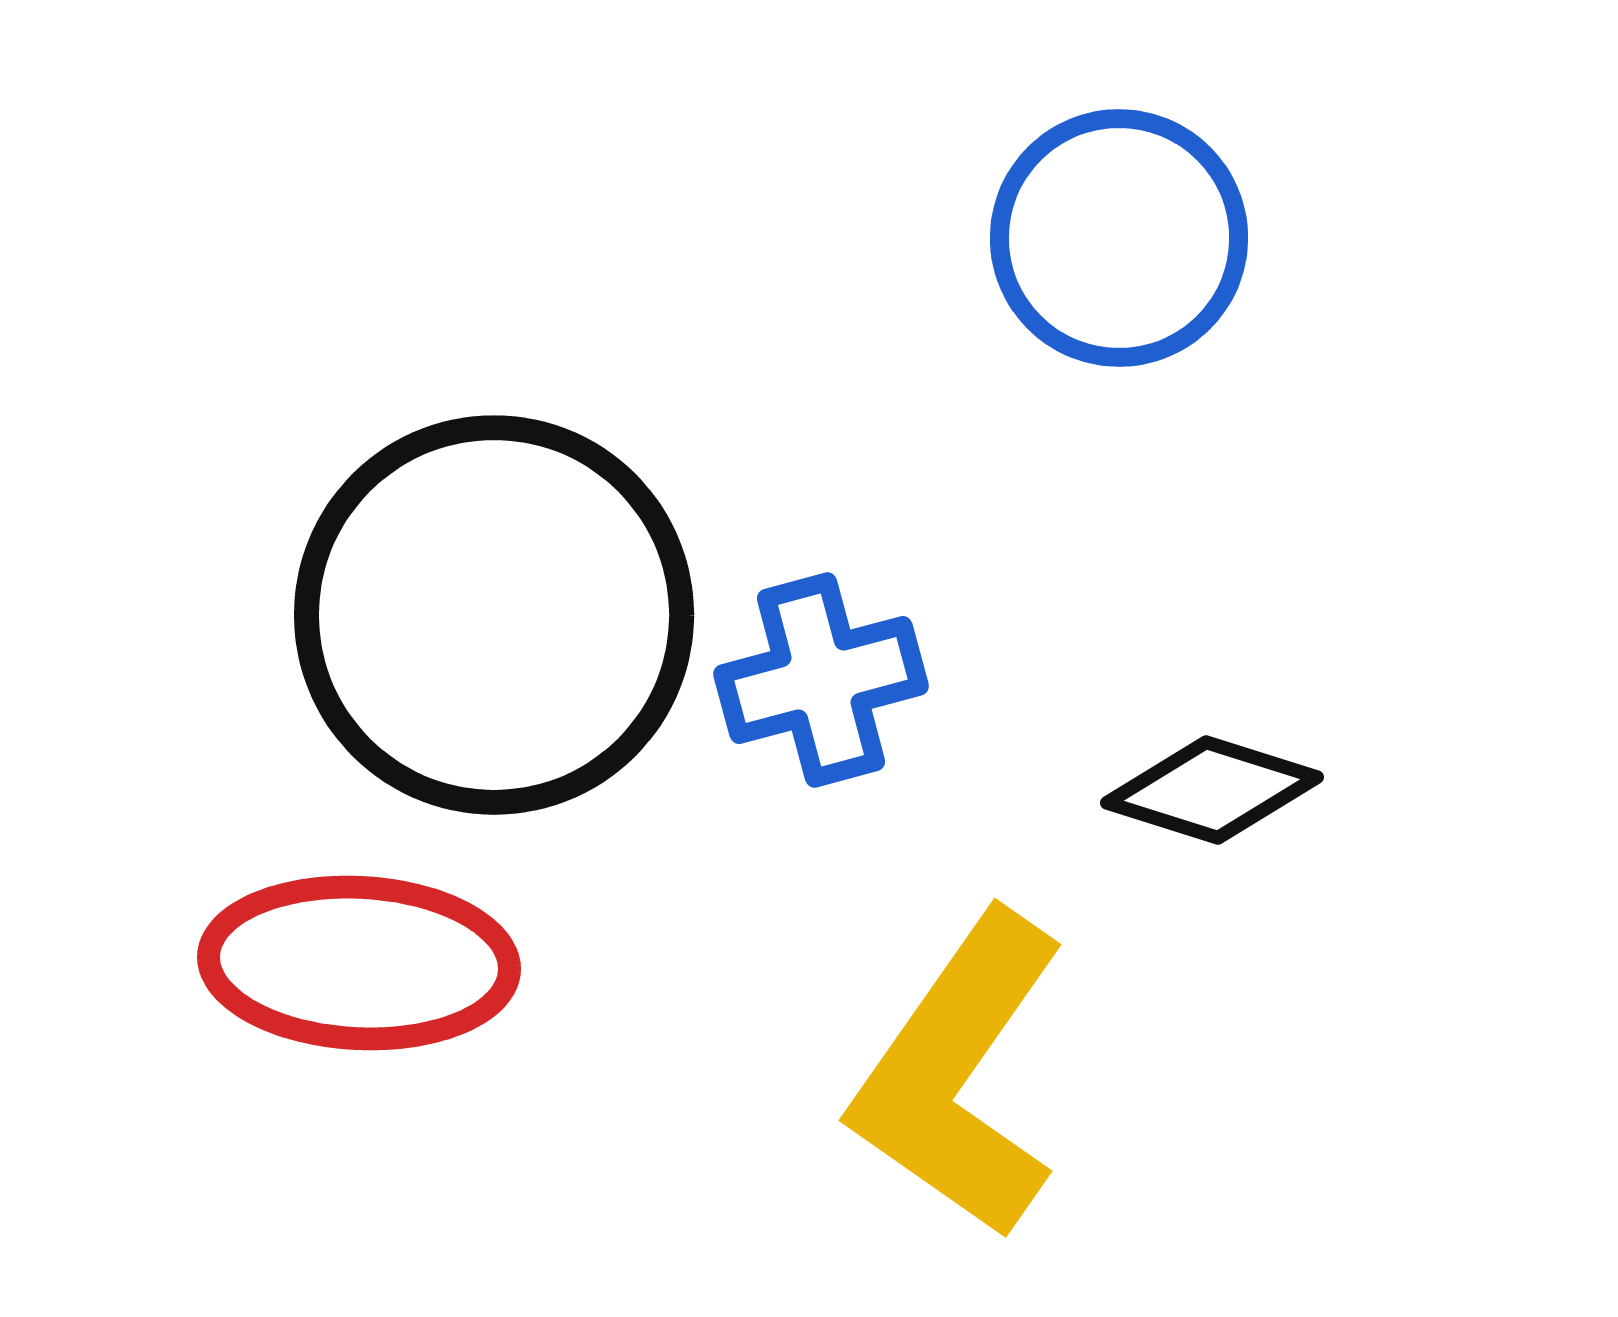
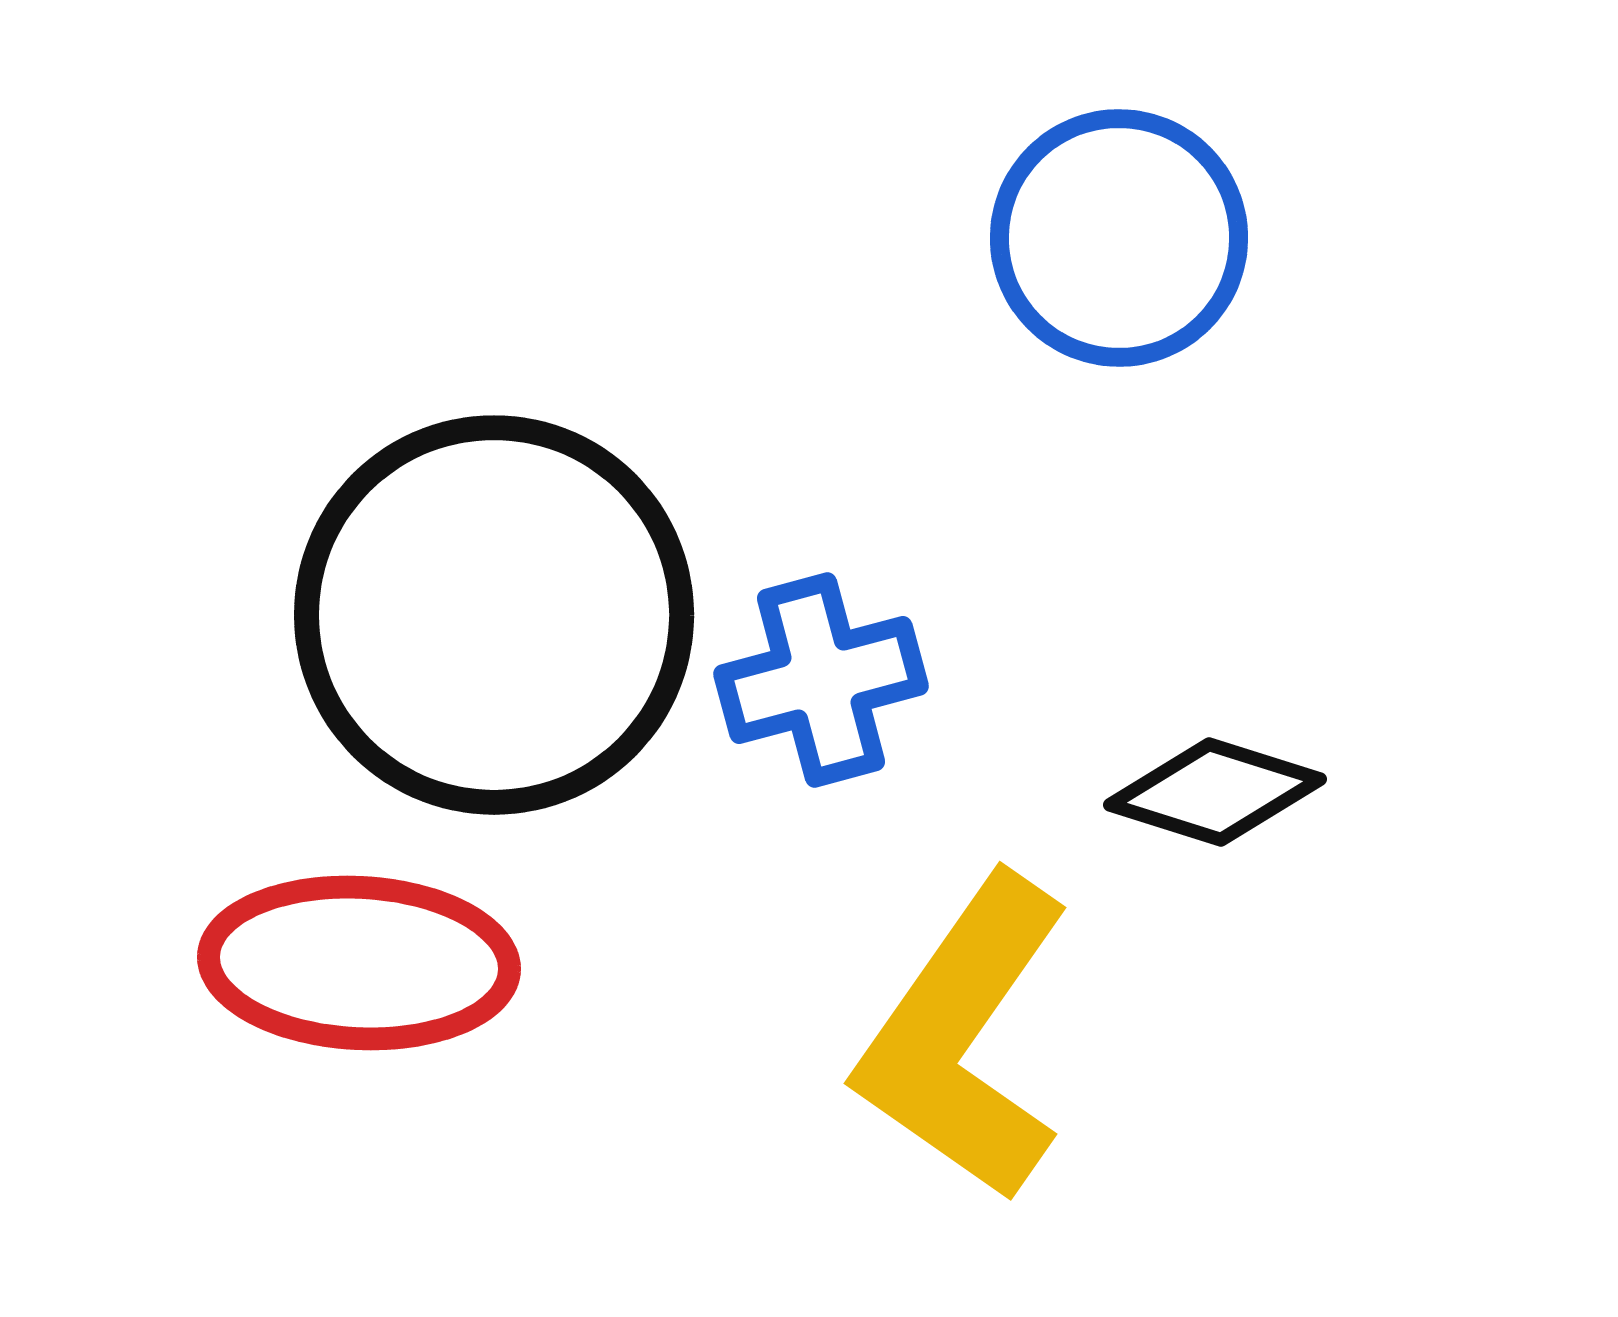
black diamond: moved 3 px right, 2 px down
yellow L-shape: moved 5 px right, 37 px up
